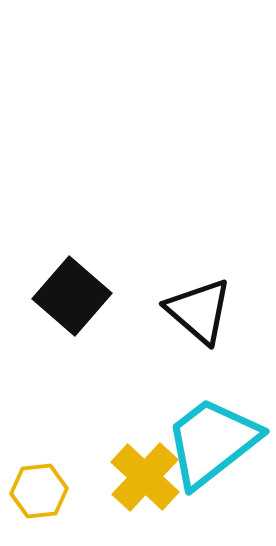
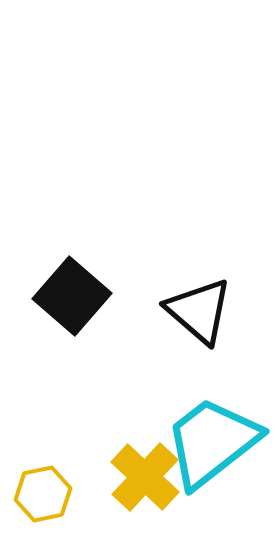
yellow hexagon: moved 4 px right, 3 px down; rotated 6 degrees counterclockwise
